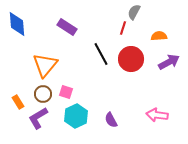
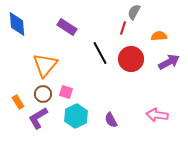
black line: moved 1 px left, 1 px up
